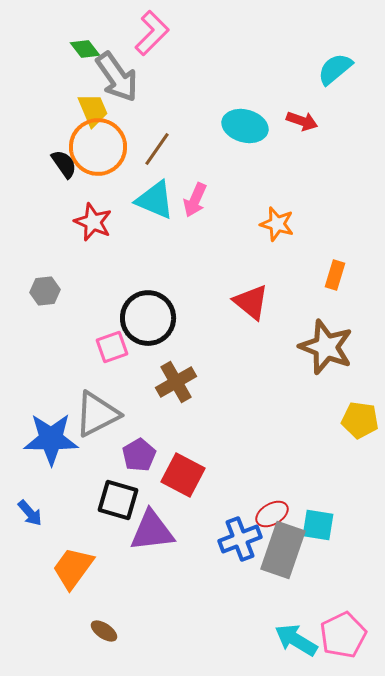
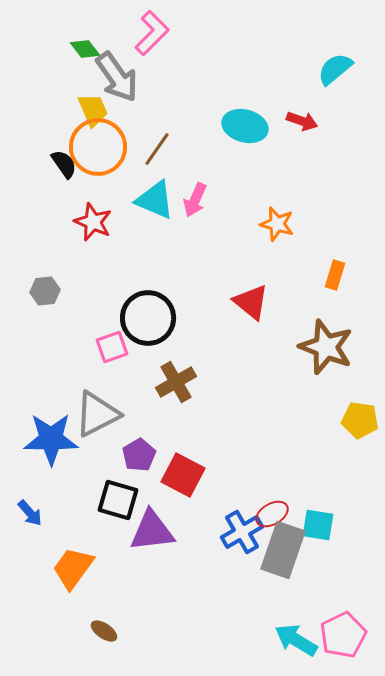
blue cross: moved 2 px right, 7 px up; rotated 9 degrees counterclockwise
